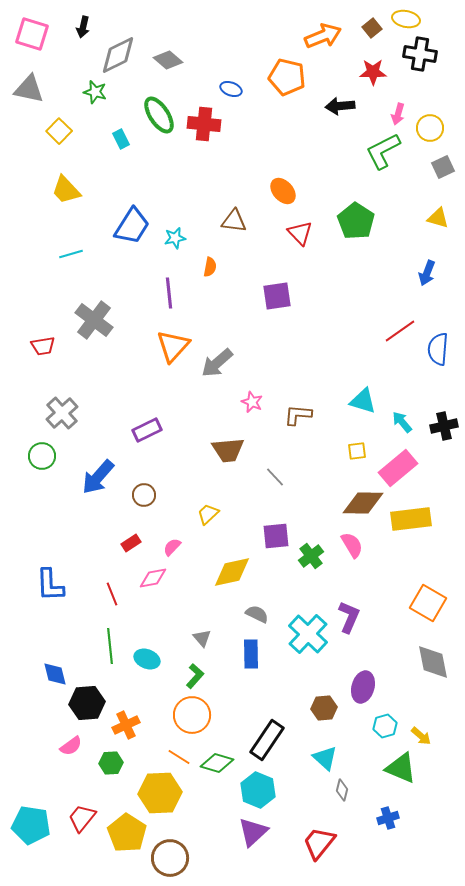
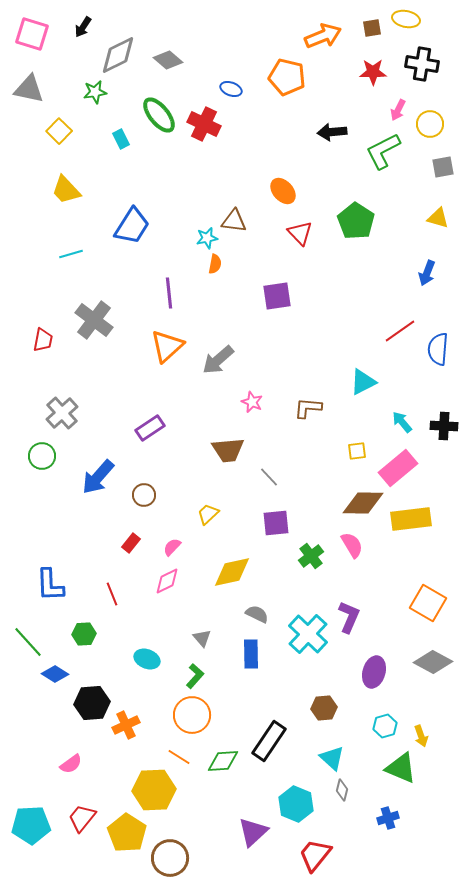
black arrow at (83, 27): rotated 20 degrees clockwise
brown square at (372, 28): rotated 30 degrees clockwise
black cross at (420, 54): moved 2 px right, 10 px down
green star at (95, 92): rotated 25 degrees counterclockwise
black arrow at (340, 106): moved 8 px left, 26 px down
pink arrow at (398, 114): moved 4 px up; rotated 10 degrees clockwise
green ellipse at (159, 115): rotated 6 degrees counterclockwise
red cross at (204, 124): rotated 20 degrees clockwise
yellow circle at (430, 128): moved 4 px up
gray square at (443, 167): rotated 15 degrees clockwise
cyan star at (175, 238): moved 32 px right
orange semicircle at (210, 267): moved 5 px right, 3 px up
red trapezoid at (43, 346): moved 6 px up; rotated 70 degrees counterclockwise
orange triangle at (173, 346): moved 6 px left; rotated 6 degrees clockwise
gray arrow at (217, 363): moved 1 px right, 3 px up
cyan triangle at (363, 401): moved 19 px up; rotated 44 degrees counterclockwise
brown L-shape at (298, 415): moved 10 px right, 7 px up
black cross at (444, 426): rotated 16 degrees clockwise
purple rectangle at (147, 430): moved 3 px right, 2 px up; rotated 8 degrees counterclockwise
gray line at (275, 477): moved 6 px left
purple square at (276, 536): moved 13 px up
red rectangle at (131, 543): rotated 18 degrees counterclockwise
pink diamond at (153, 578): moved 14 px right, 3 px down; rotated 16 degrees counterclockwise
green line at (110, 646): moved 82 px left, 4 px up; rotated 36 degrees counterclockwise
gray diamond at (433, 662): rotated 51 degrees counterclockwise
blue diamond at (55, 674): rotated 44 degrees counterclockwise
purple ellipse at (363, 687): moved 11 px right, 15 px up
black hexagon at (87, 703): moved 5 px right
yellow arrow at (421, 736): rotated 30 degrees clockwise
black rectangle at (267, 740): moved 2 px right, 1 px down
pink semicircle at (71, 746): moved 18 px down
cyan triangle at (325, 758): moved 7 px right
green hexagon at (111, 763): moved 27 px left, 129 px up
green diamond at (217, 763): moved 6 px right, 2 px up; rotated 20 degrees counterclockwise
cyan hexagon at (258, 790): moved 38 px right, 14 px down
yellow hexagon at (160, 793): moved 6 px left, 3 px up
cyan pentagon at (31, 825): rotated 12 degrees counterclockwise
red trapezoid at (319, 843): moved 4 px left, 12 px down
